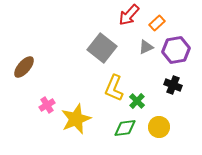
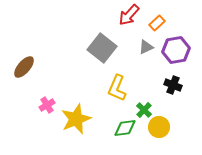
yellow L-shape: moved 3 px right
green cross: moved 7 px right, 9 px down
